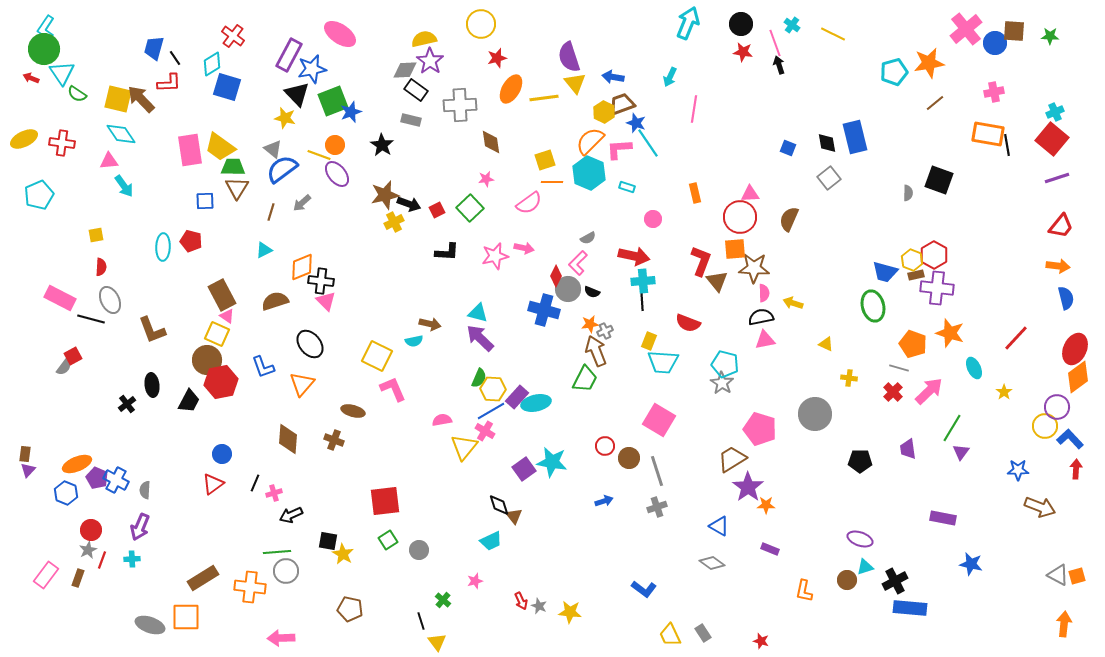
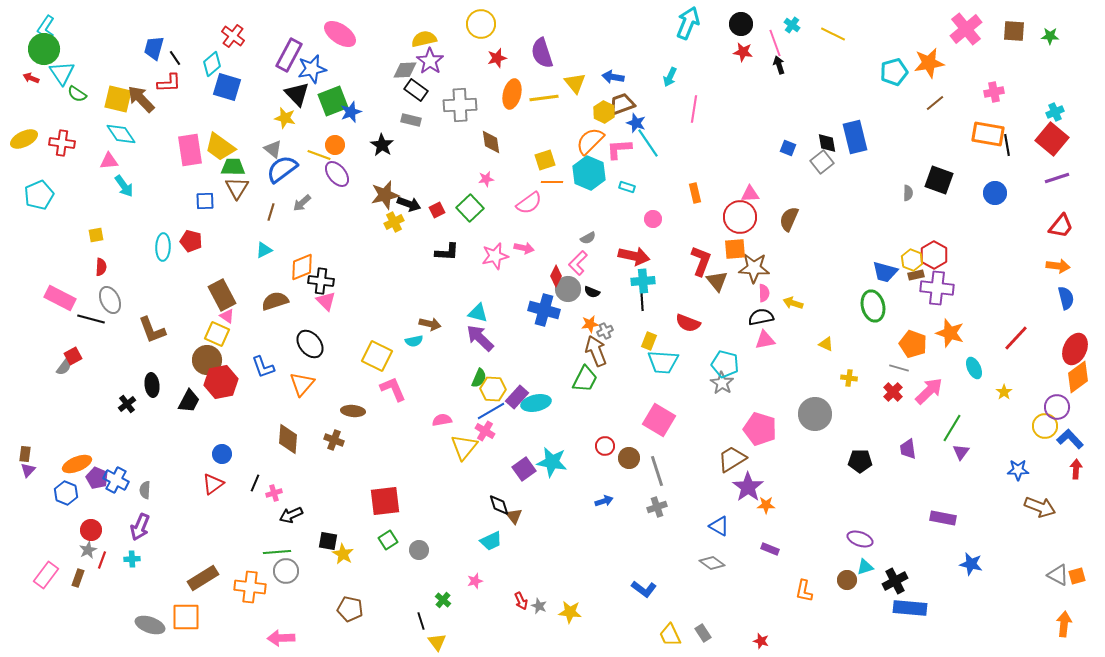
blue circle at (995, 43): moved 150 px down
purple semicircle at (569, 57): moved 27 px left, 4 px up
cyan diamond at (212, 64): rotated 10 degrees counterclockwise
orange ellipse at (511, 89): moved 1 px right, 5 px down; rotated 16 degrees counterclockwise
gray square at (829, 178): moved 7 px left, 16 px up
brown ellipse at (353, 411): rotated 10 degrees counterclockwise
